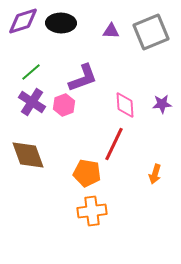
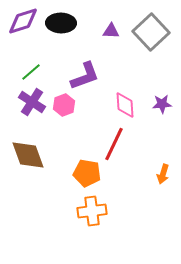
gray square: rotated 21 degrees counterclockwise
purple L-shape: moved 2 px right, 2 px up
orange arrow: moved 8 px right
